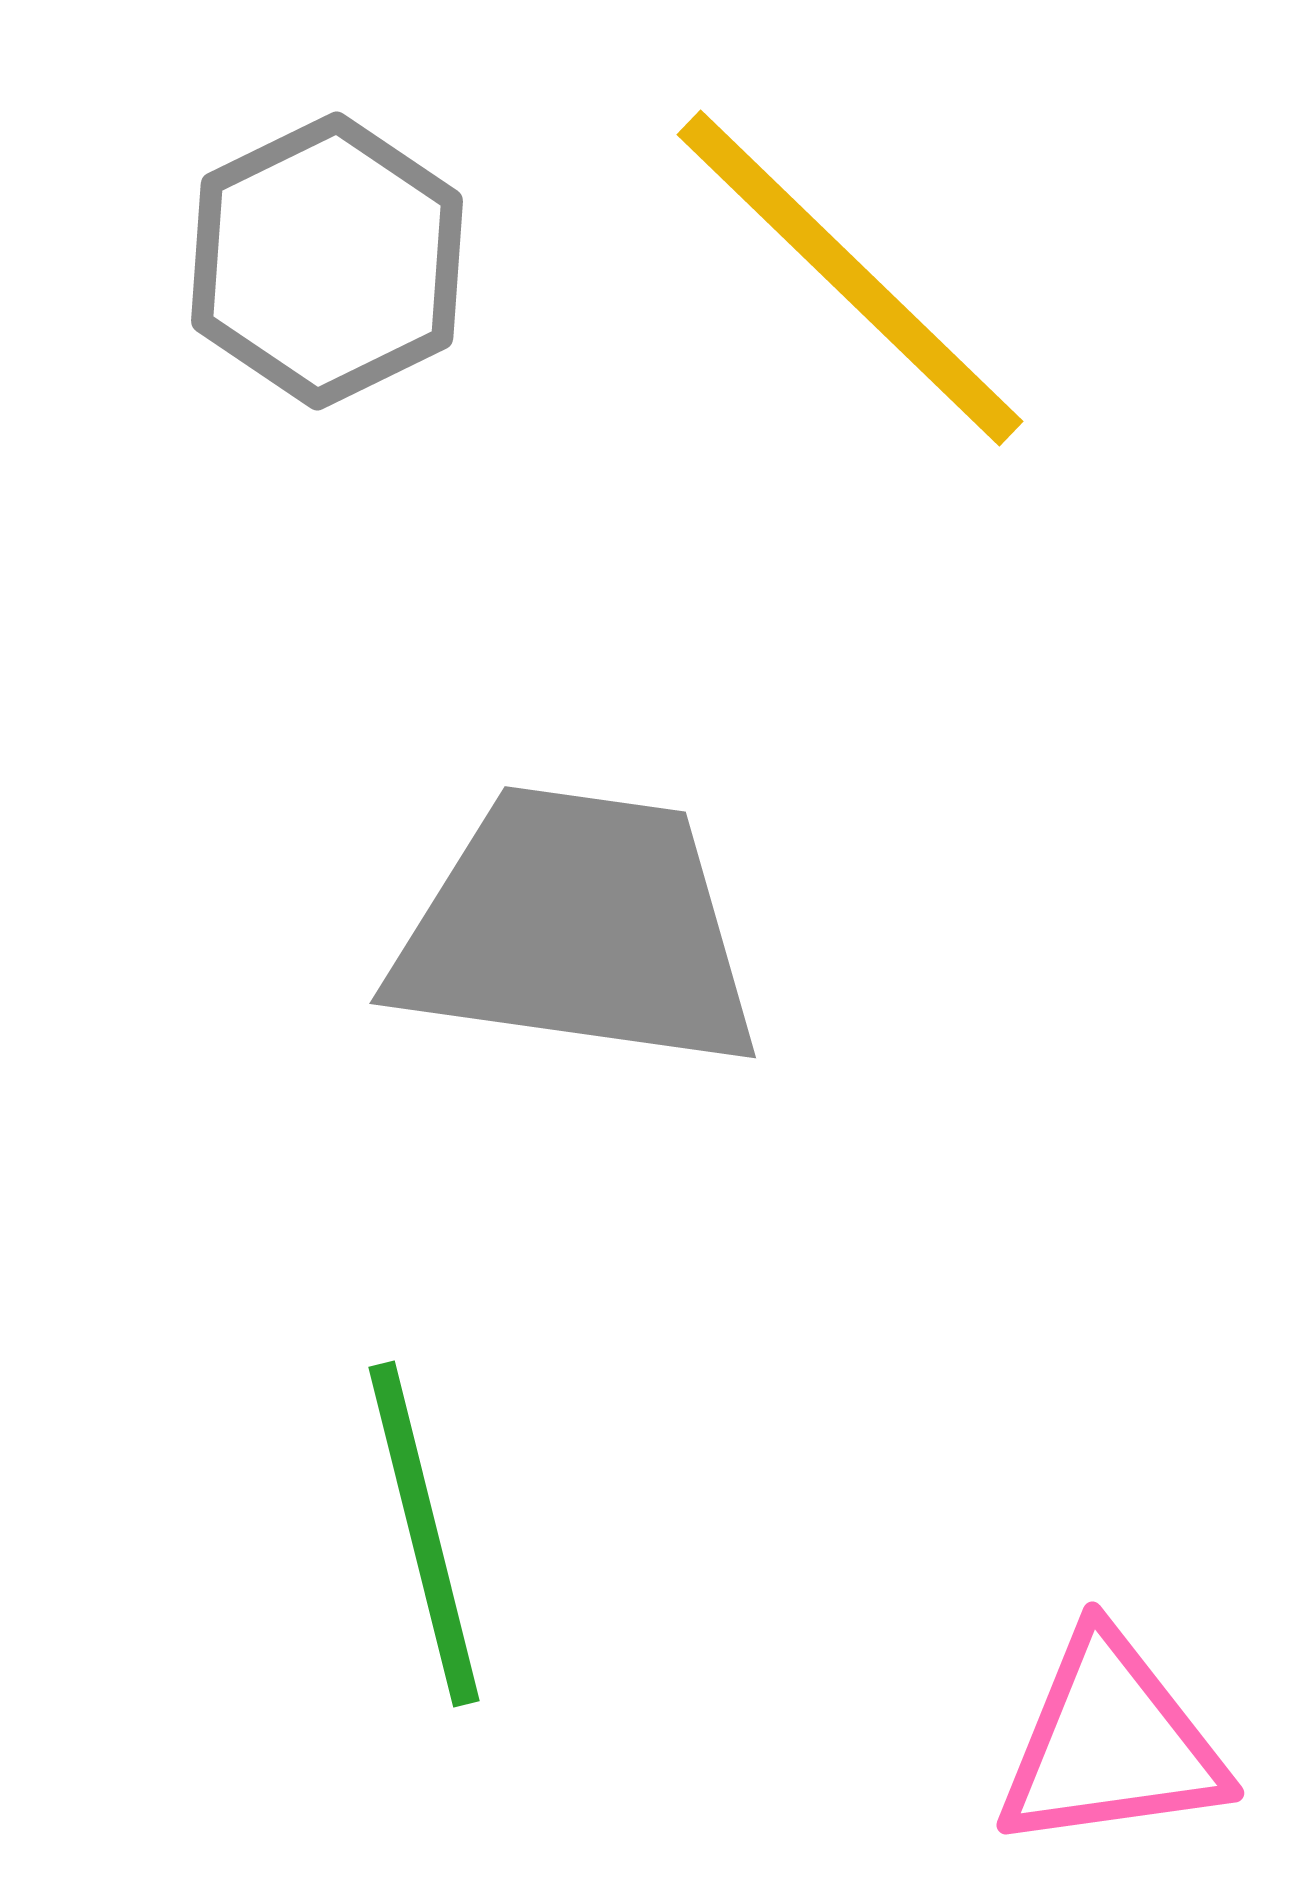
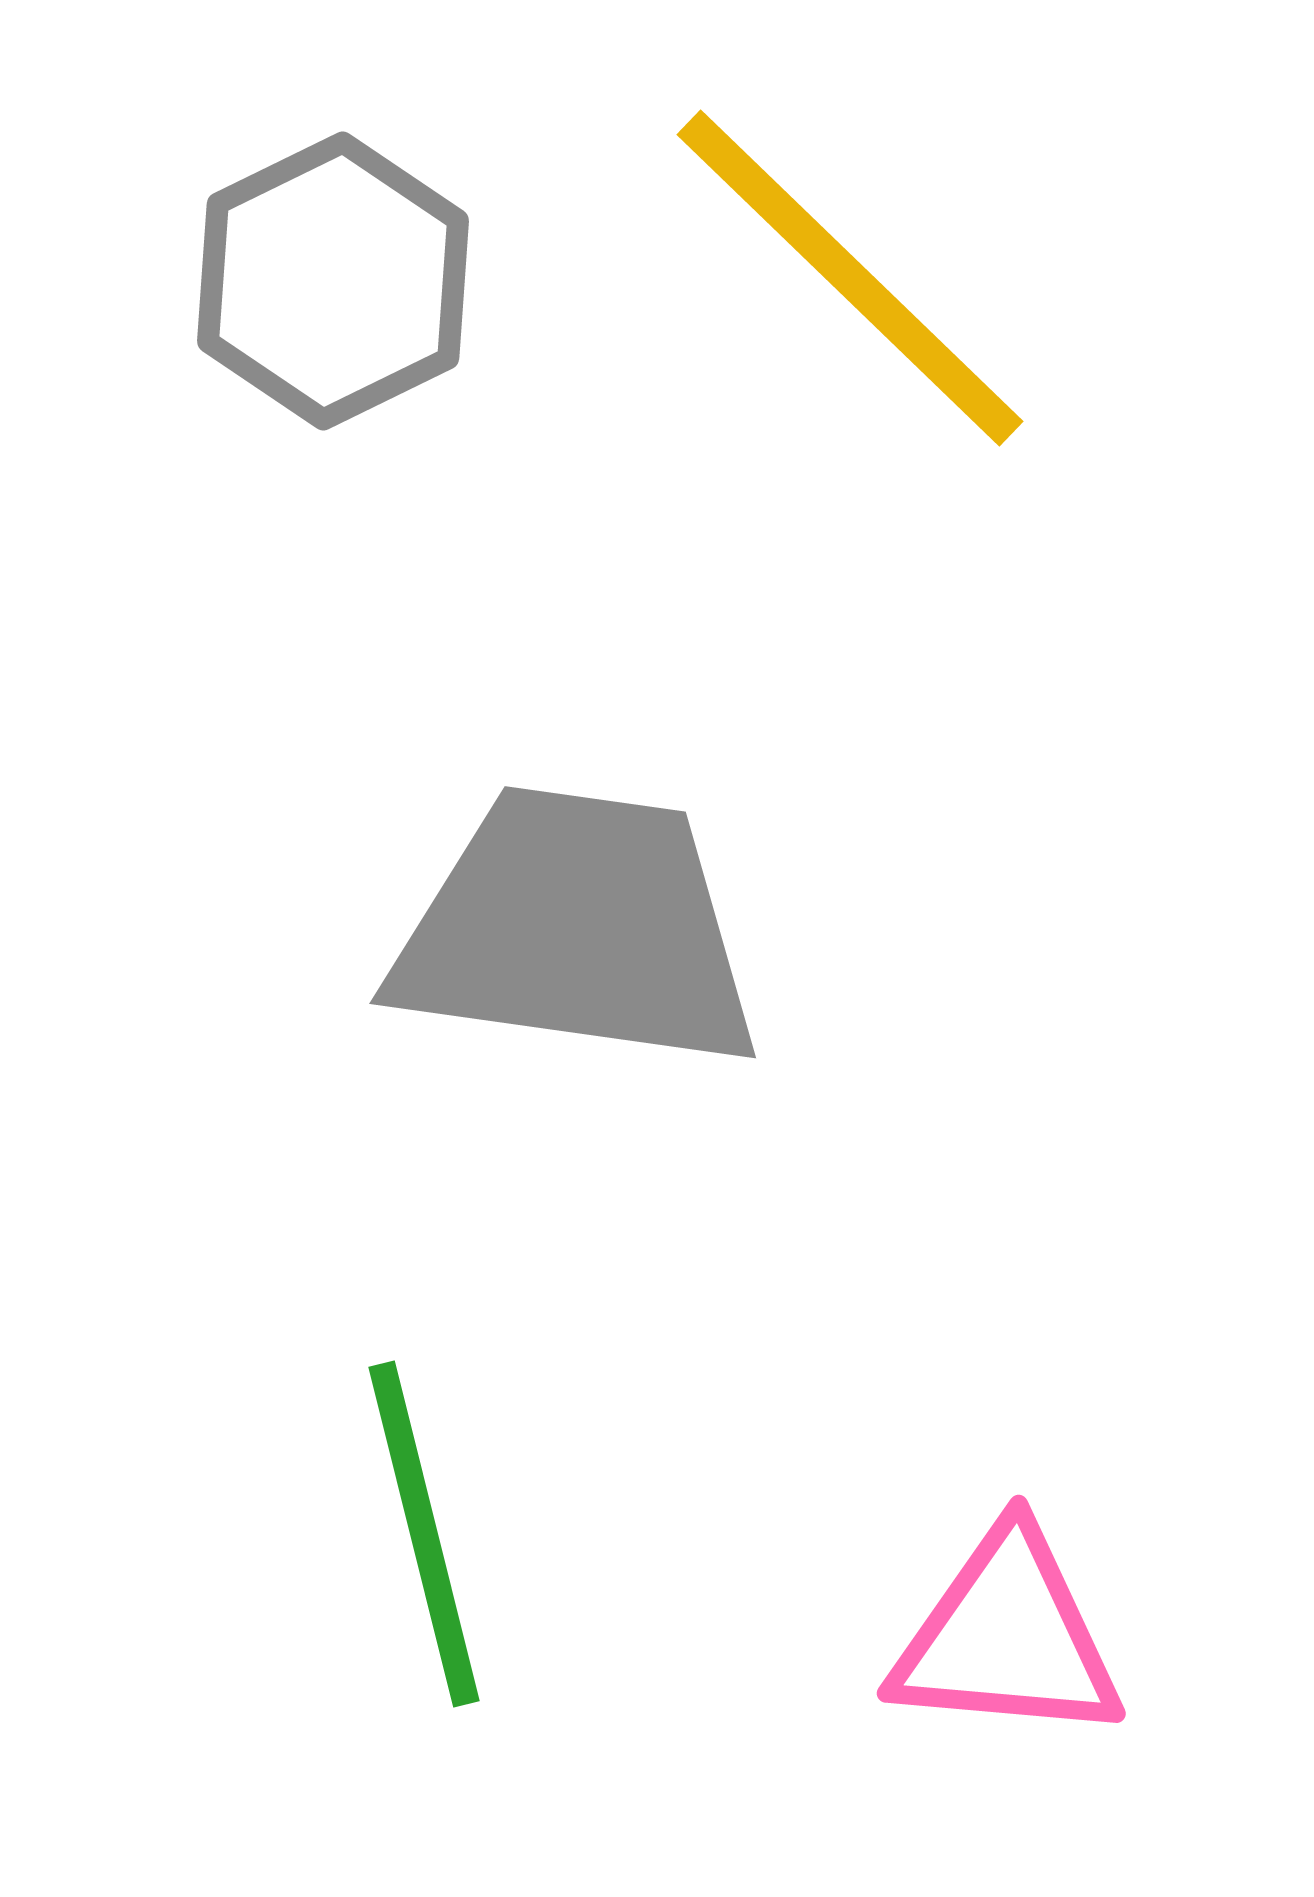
gray hexagon: moved 6 px right, 20 px down
pink triangle: moved 104 px left, 106 px up; rotated 13 degrees clockwise
